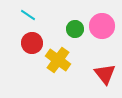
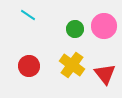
pink circle: moved 2 px right
red circle: moved 3 px left, 23 px down
yellow cross: moved 14 px right, 5 px down
